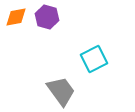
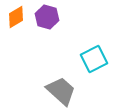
orange diamond: rotated 20 degrees counterclockwise
gray trapezoid: rotated 12 degrees counterclockwise
